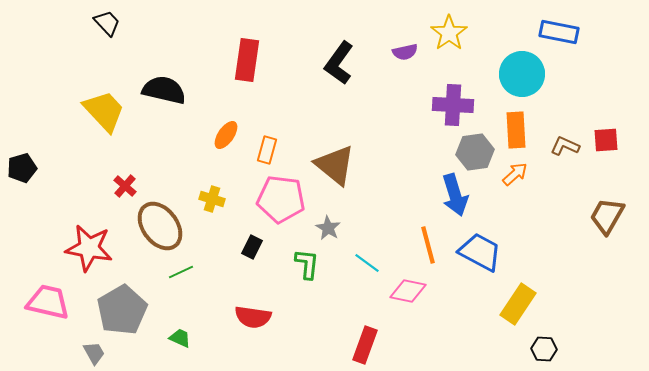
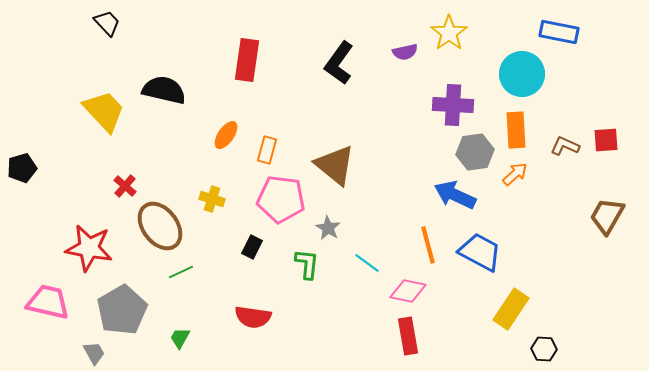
blue arrow at (455, 195): rotated 132 degrees clockwise
yellow rectangle at (518, 304): moved 7 px left, 5 px down
green trapezoid at (180, 338): rotated 85 degrees counterclockwise
red rectangle at (365, 345): moved 43 px right, 9 px up; rotated 30 degrees counterclockwise
